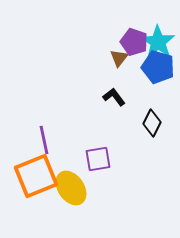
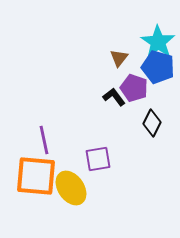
purple pentagon: moved 46 px down
orange square: rotated 27 degrees clockwise
